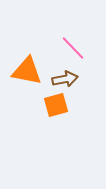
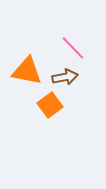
brown arrow: moved 2 px up
orange square: moved 6 px left; rotated 20 degrees counterclockwise
